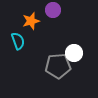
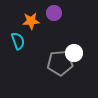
purple circle: moved 1 px right, 3 px down
orange star: rotated 12 degrees clockwise
gray pentagon: moved 2 px right, 3 px up
